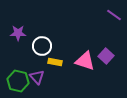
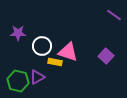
pink triangle: moved 17 px left, 9 px up
purple triangle: rotated 42 degrees clockwise
